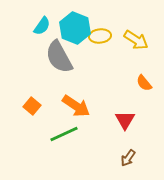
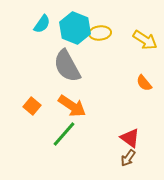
cyan semicircle: moved 2 px up
yellow ellipse: moved 3 px up
yellow arrow: moved 9 px right
gray semicircle: moved 8 px right, 9 px down
orange arrow: moved 4 px left
red triangle: moved 5 px right, 18 px down; rotated 25 degrees counterclockwise
green line: rotated 24 degrees counterclockwise
